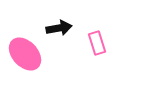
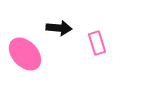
black arrow: rotated 15 degrees clockwise
